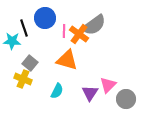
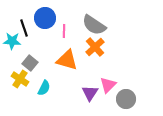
gray semicircle: rotated 70 degrees clockwise
orange cross: moved 16 px right, 13 px down; rotated 12 degrees clockwise
yellow cross: moved 3 px left; rotated 12 degrees clockwise
cyan semicircle: moved 13 px left, 3 px up
